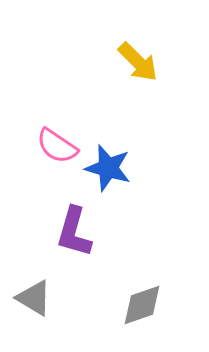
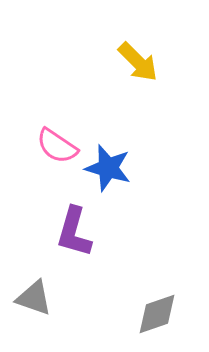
gray triangle: rotated 12 degrees counterclockwise
gray diamond: moved 15 px right, 9 px down
